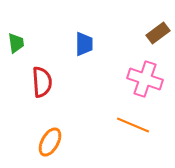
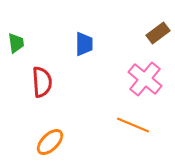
pink cross: rotated 20 degrees clockwise
orange ellipse: rotated 16 degrees clockwise
